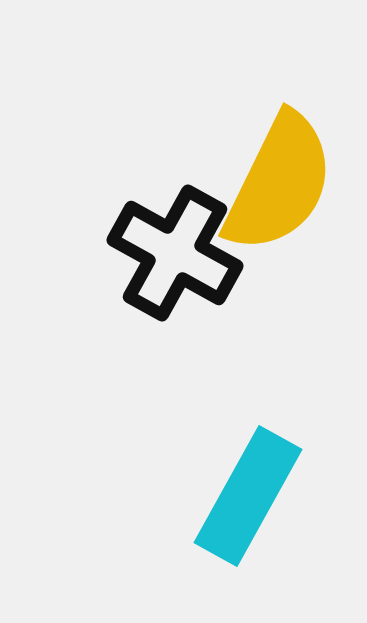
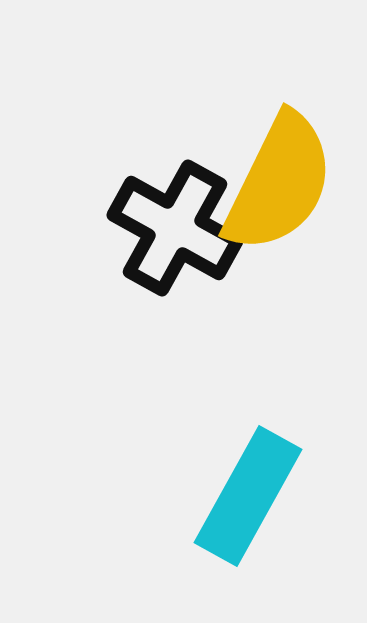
black cross: moved 25 px up
